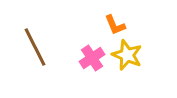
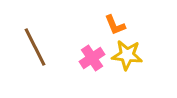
yellow star: rotated 16 degrees counterclockwise
